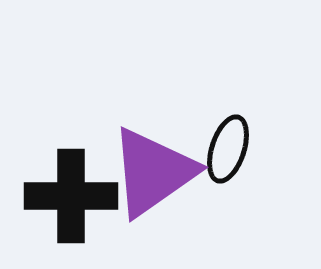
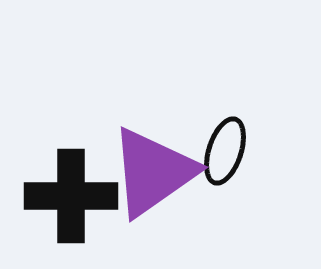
black ellipse: moved 3 px left, 2 px down
